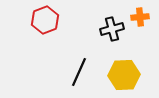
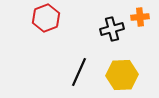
red hexagon: moved 1 px right, 2 px up
yellow hexagon: moved 2 px left
